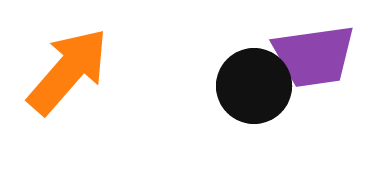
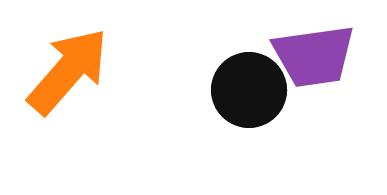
black circle: moved 5 px left, 4 px down
